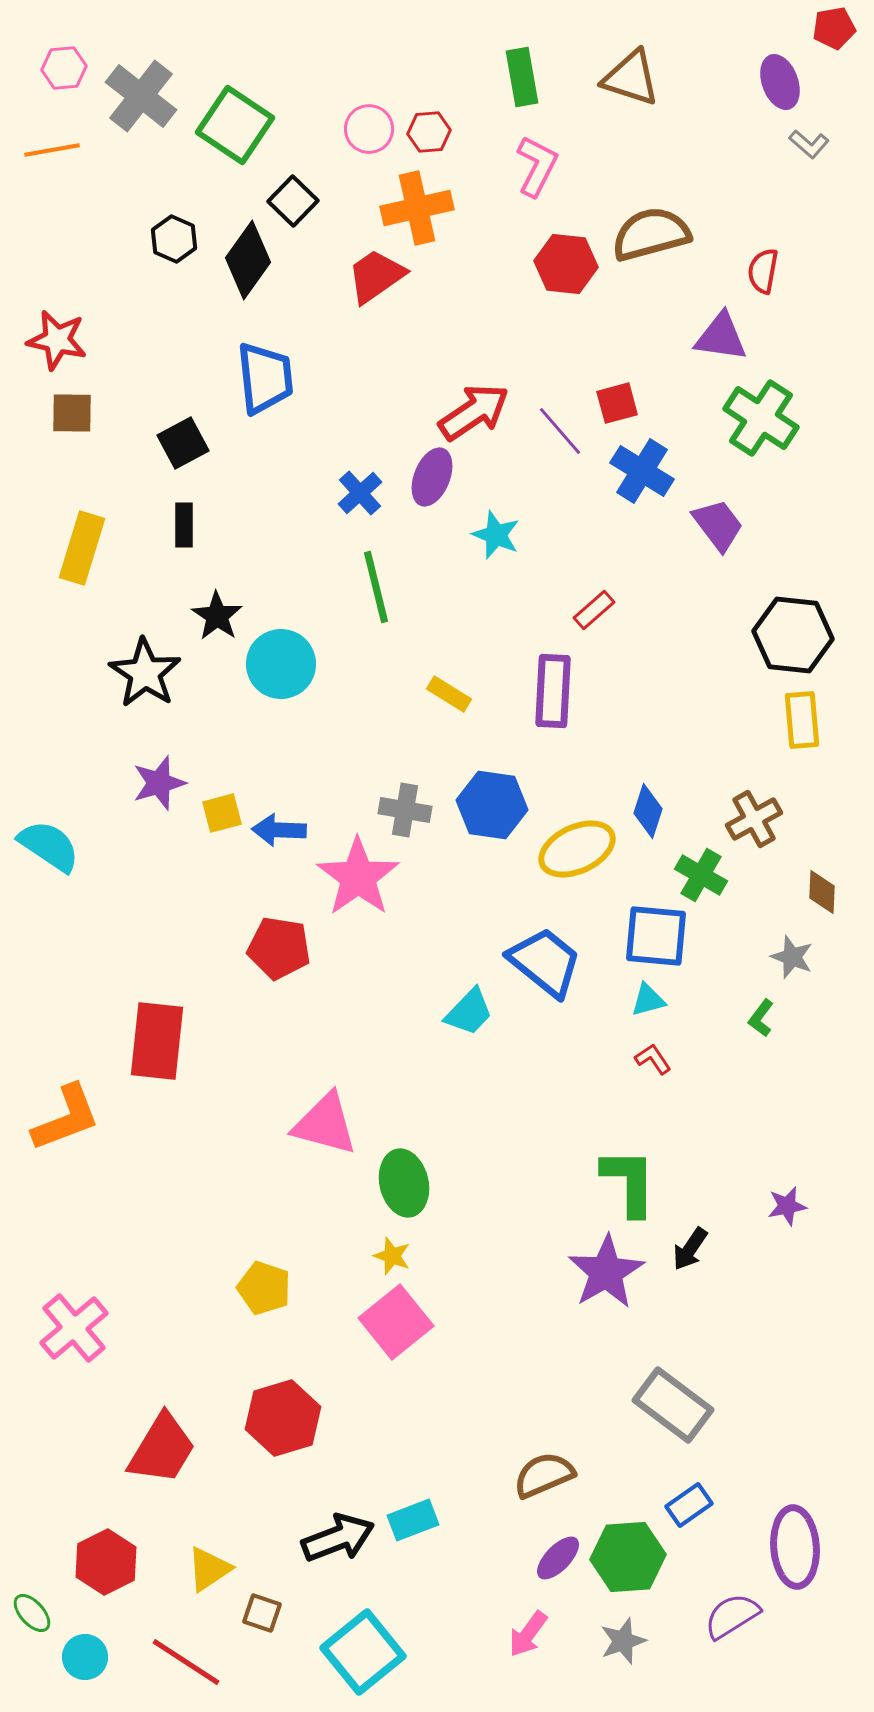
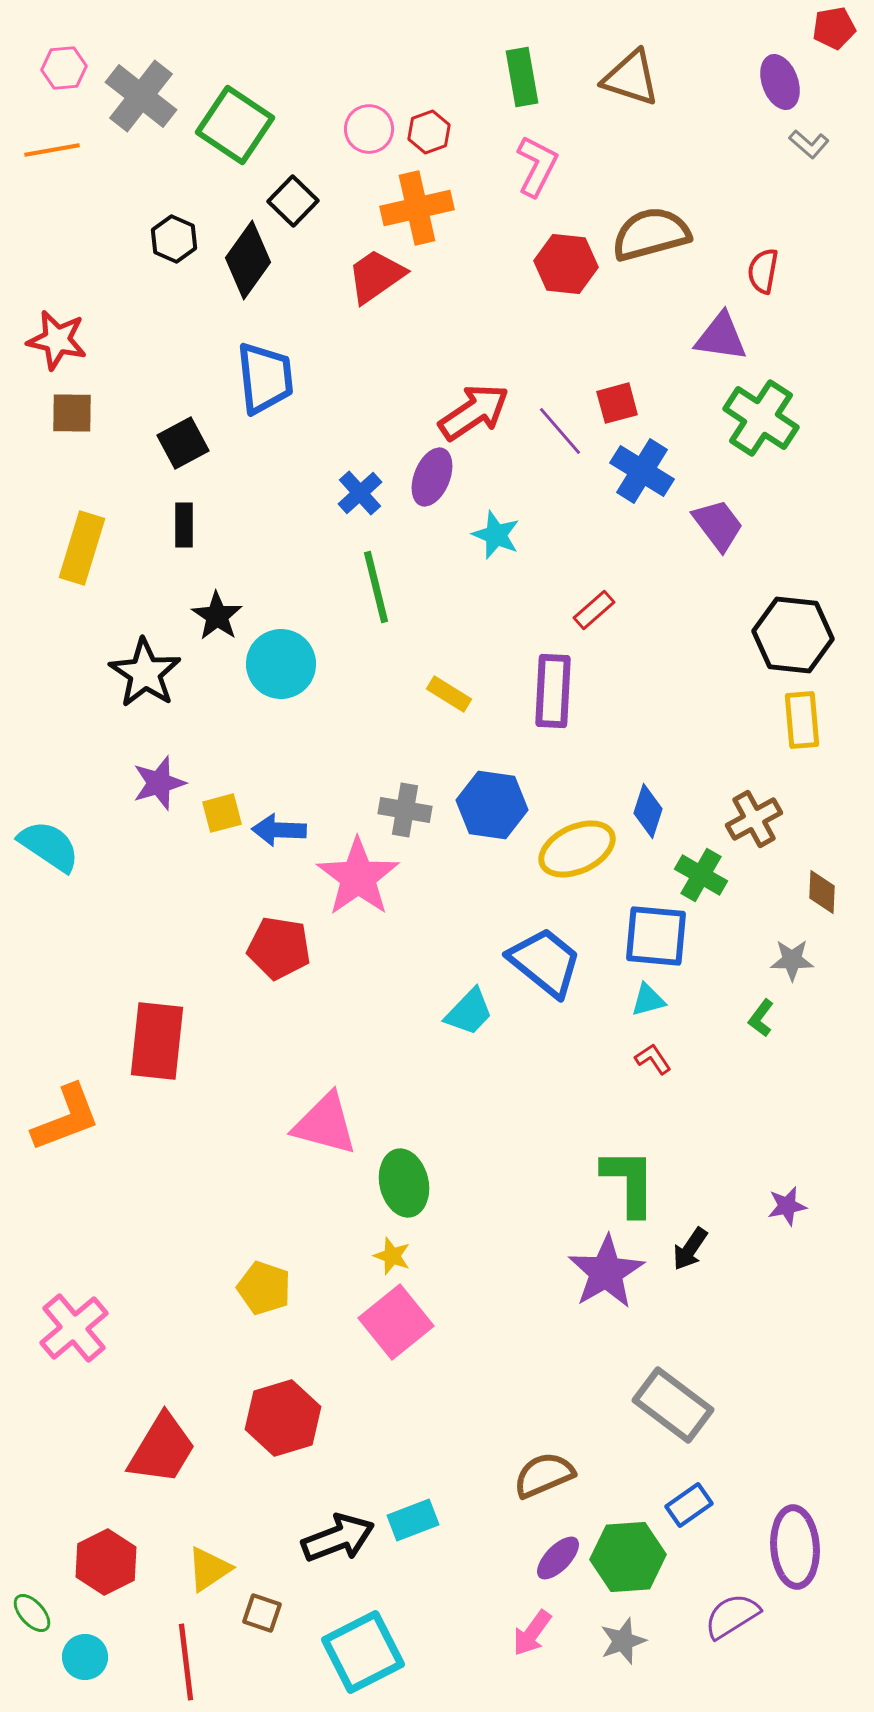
red hexagon at (429, 132): rotated 15 degrees counterclockwise
gray star at (792, 957): moved 3 px down; rotated 21 degrees counterclockwise
pink arrow at (528, 1634): moved 4 px right, 1 px up
cyan square at (363, 1652): rotated 12 degrees clockwise
red line at (186, 1662): rotated 50 degrees clockwise
